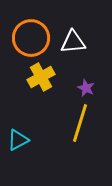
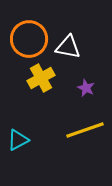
orange circle: moved 2 px left, 1 px down
white triangle: moved 5 px left, 5 px down; rotated 16 degrees clockwise
yellow cross: moved 1 px down
yellow line: moved 5 px right, 7 px down; rotated 54 degrees clockwise
